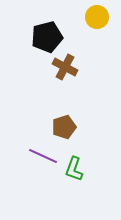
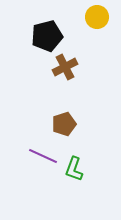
black pentagon: moved 1 px up
brown cross: rotated 35 degrees clockwise
brown pentagon: moved 3 px up
